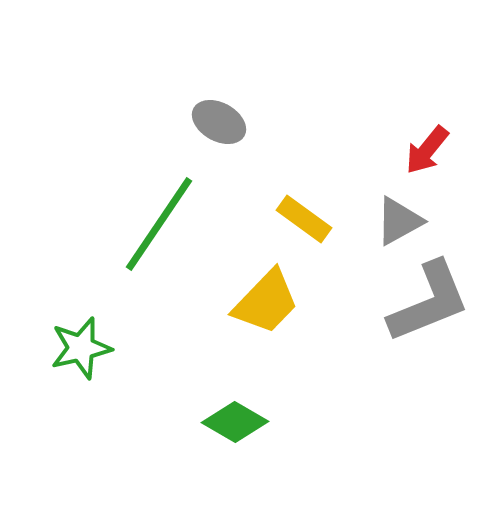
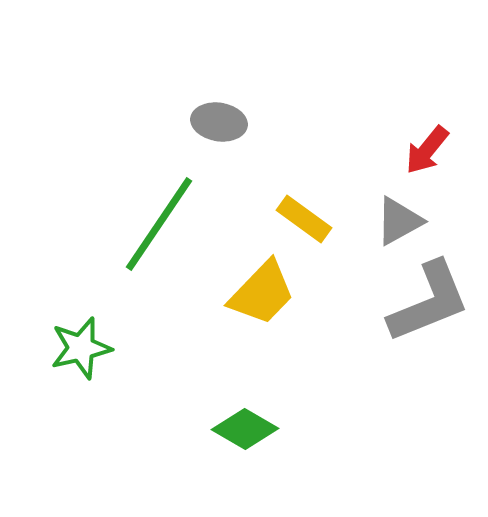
gray ellipse: rotated 20 degrees counterclockwise
yellow trapezoid: moved 4 px left, 9 px up
green diamond: moved 10 px right, 7 px down
